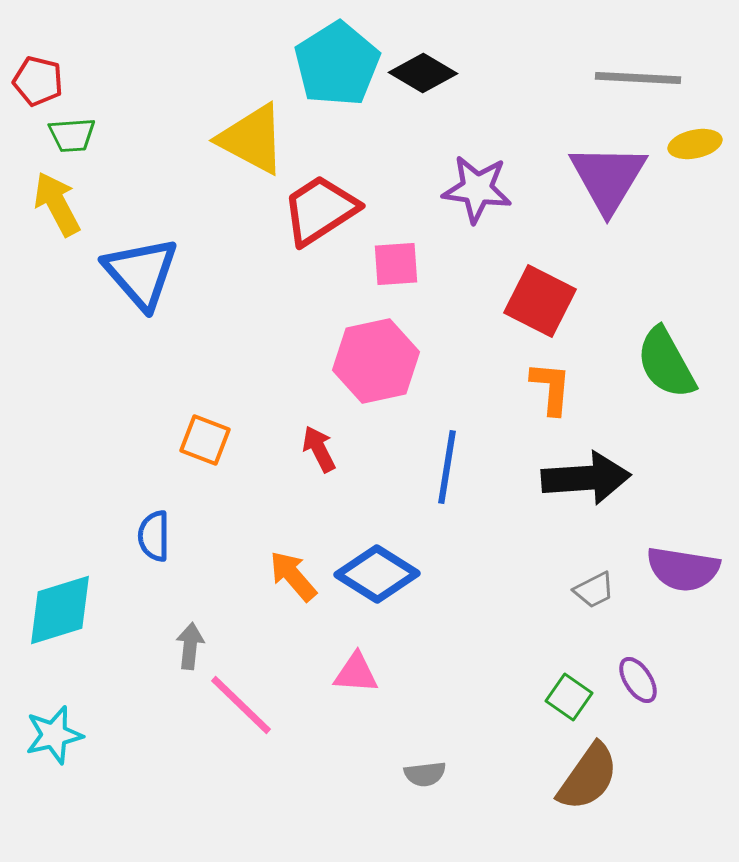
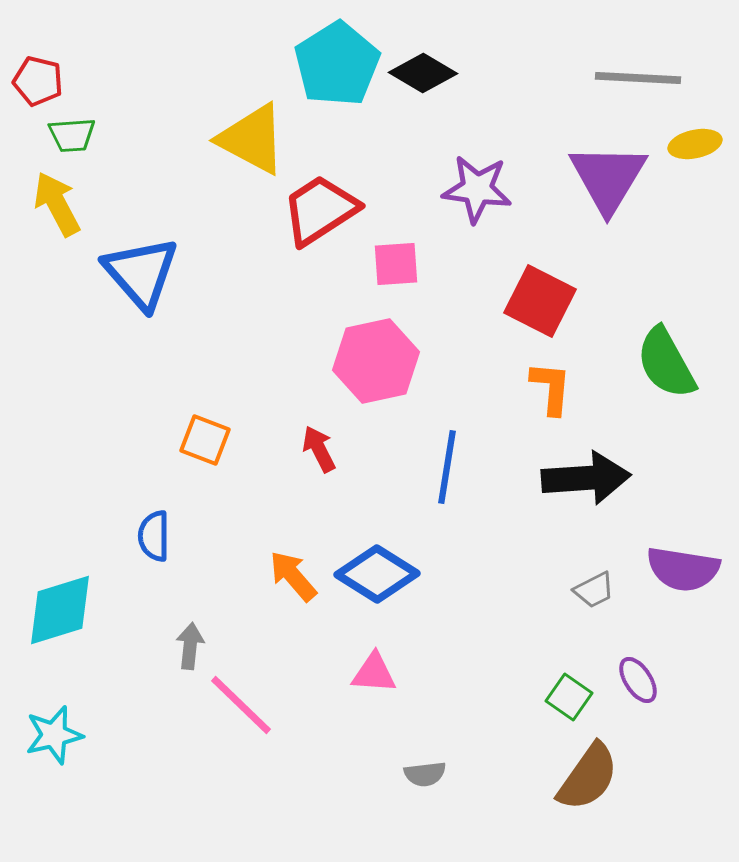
pink triangle: moved 18 px right
